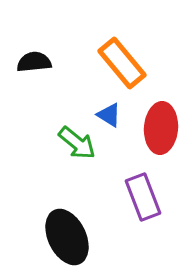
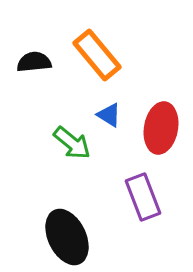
orange rectangle: moved 25 px left, 8 px up
red ellipse: rotated 6 degrees clockwise
green arrow: moved 5 px left
